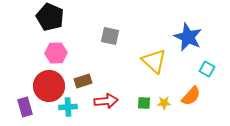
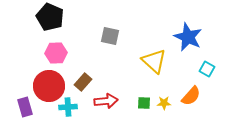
brown rectangle: moved 1 px down; rotated 30 degrees counterclockwise
